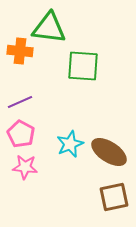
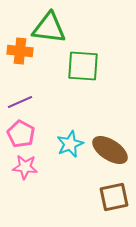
brown ellipse: moved 1 px right, 2 px up
